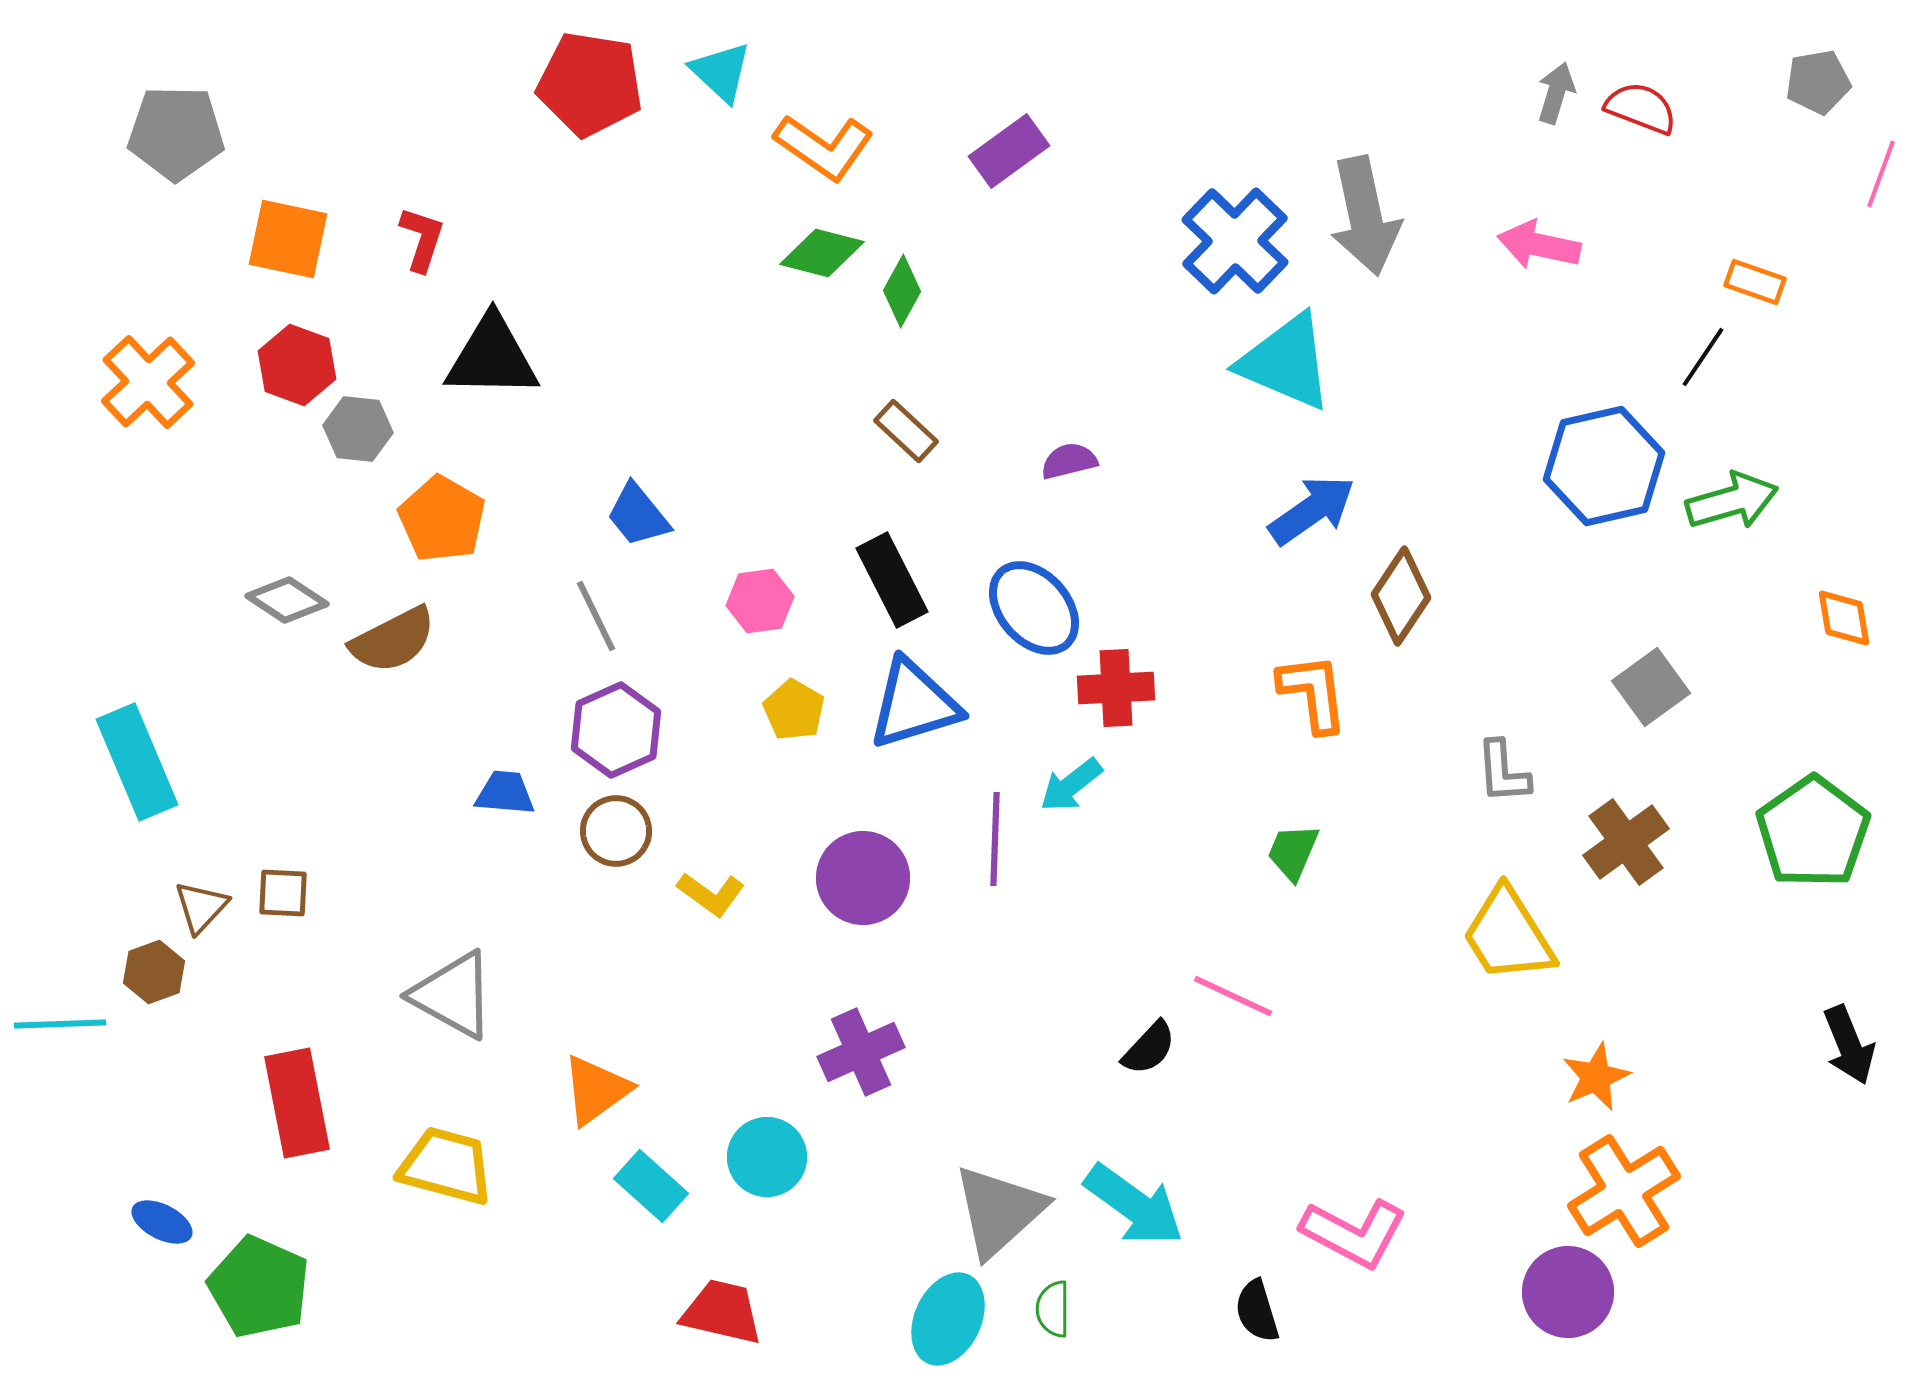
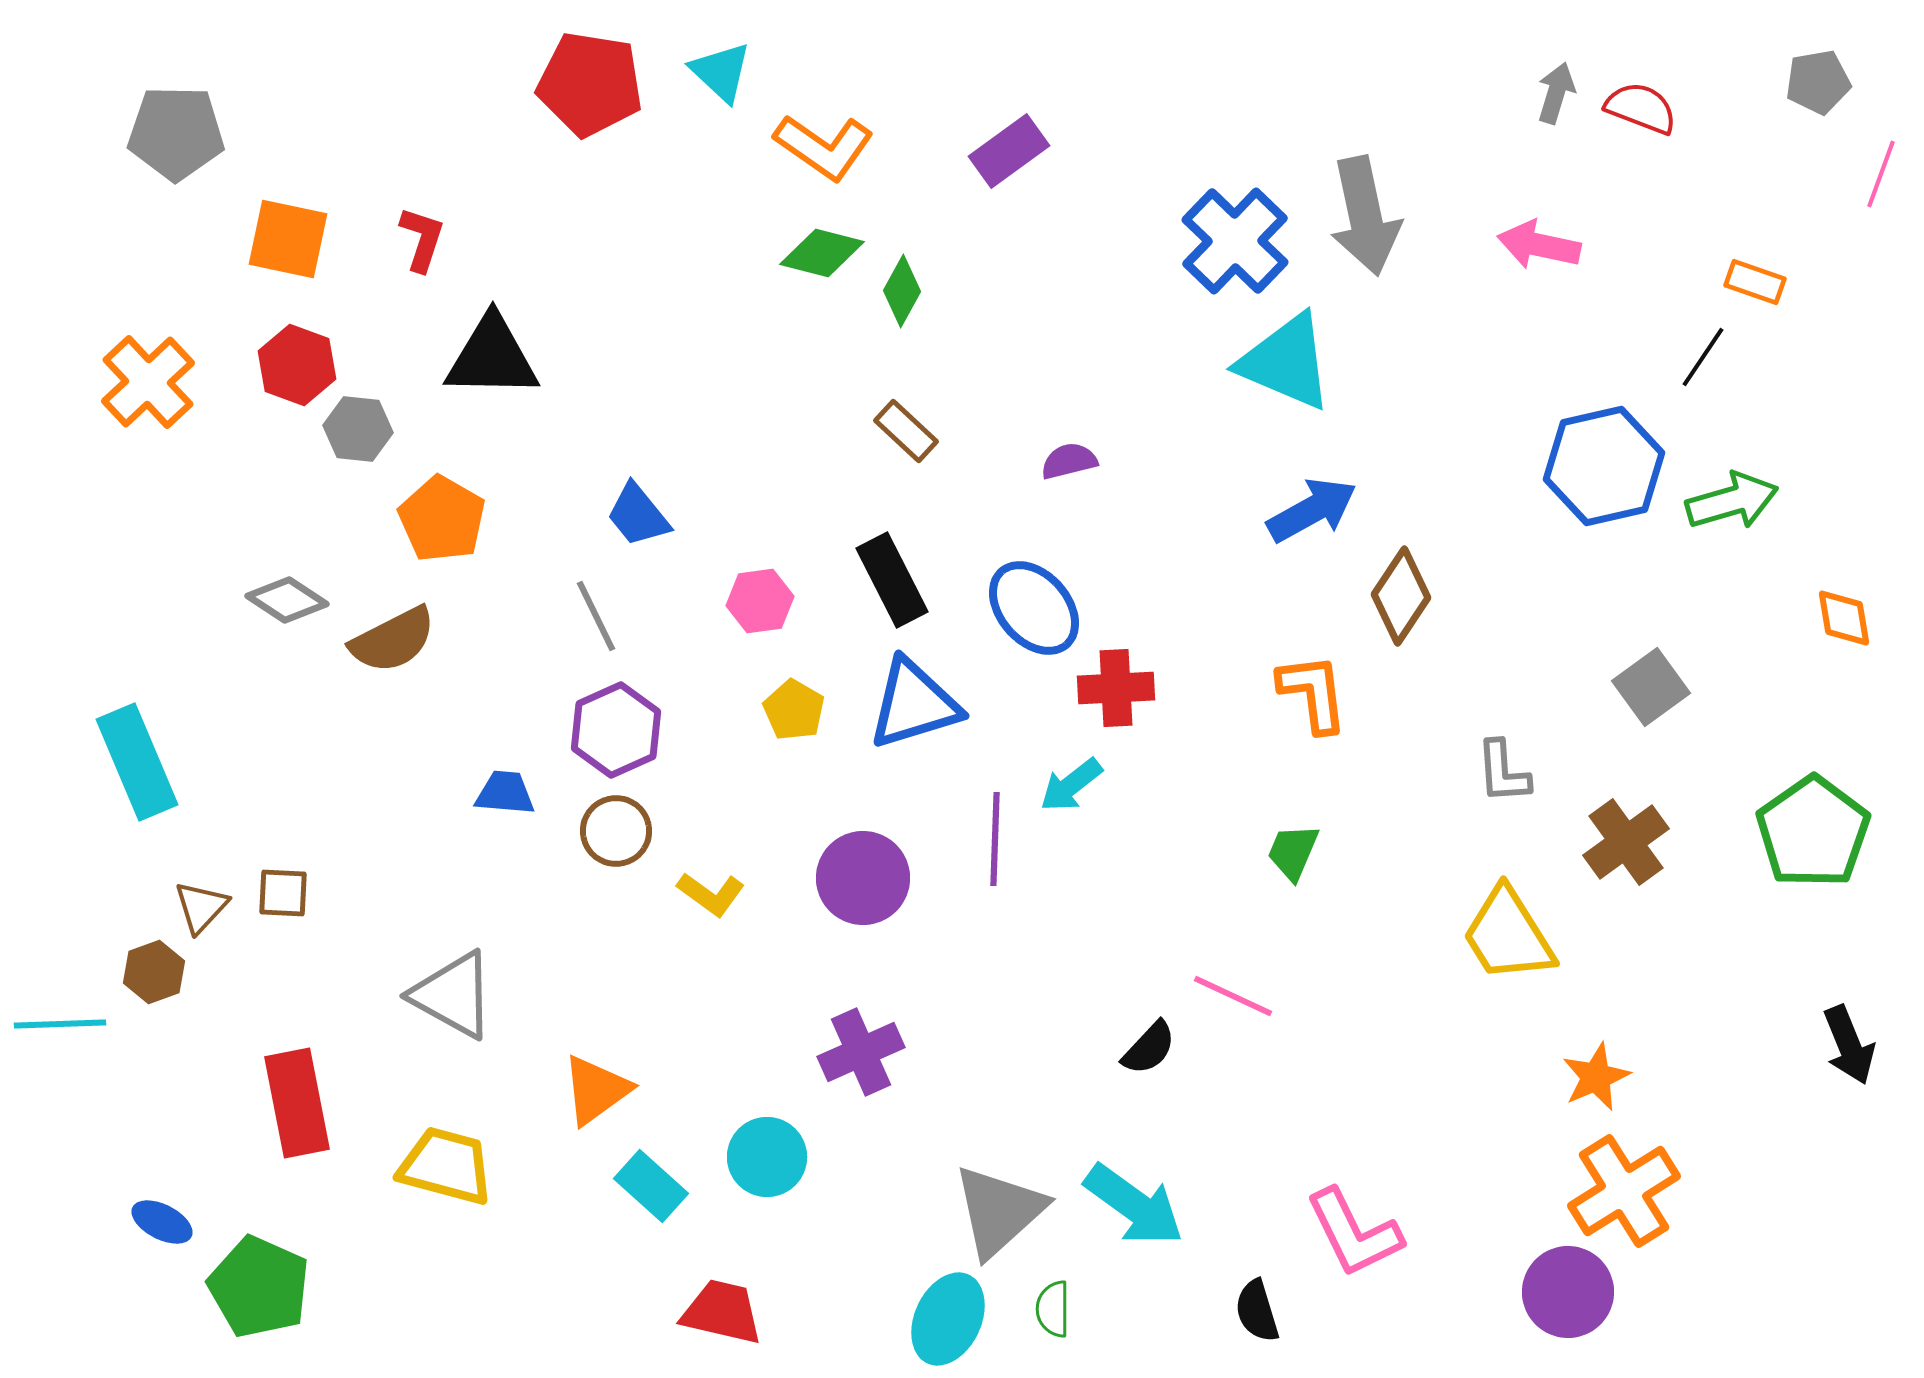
blue arrow at (1312, 510): rotated 6 degrees clockwise
pink L-shape at (1354, 1233): rotated 36 degrees clockwise
